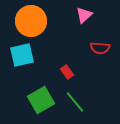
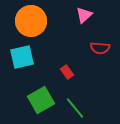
cyan square: moved 2 px down
green line: moved 6 px down
